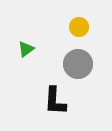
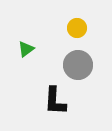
yellow circle: moved 2 px left, 1 px down
gray circle: moved 1 px down
